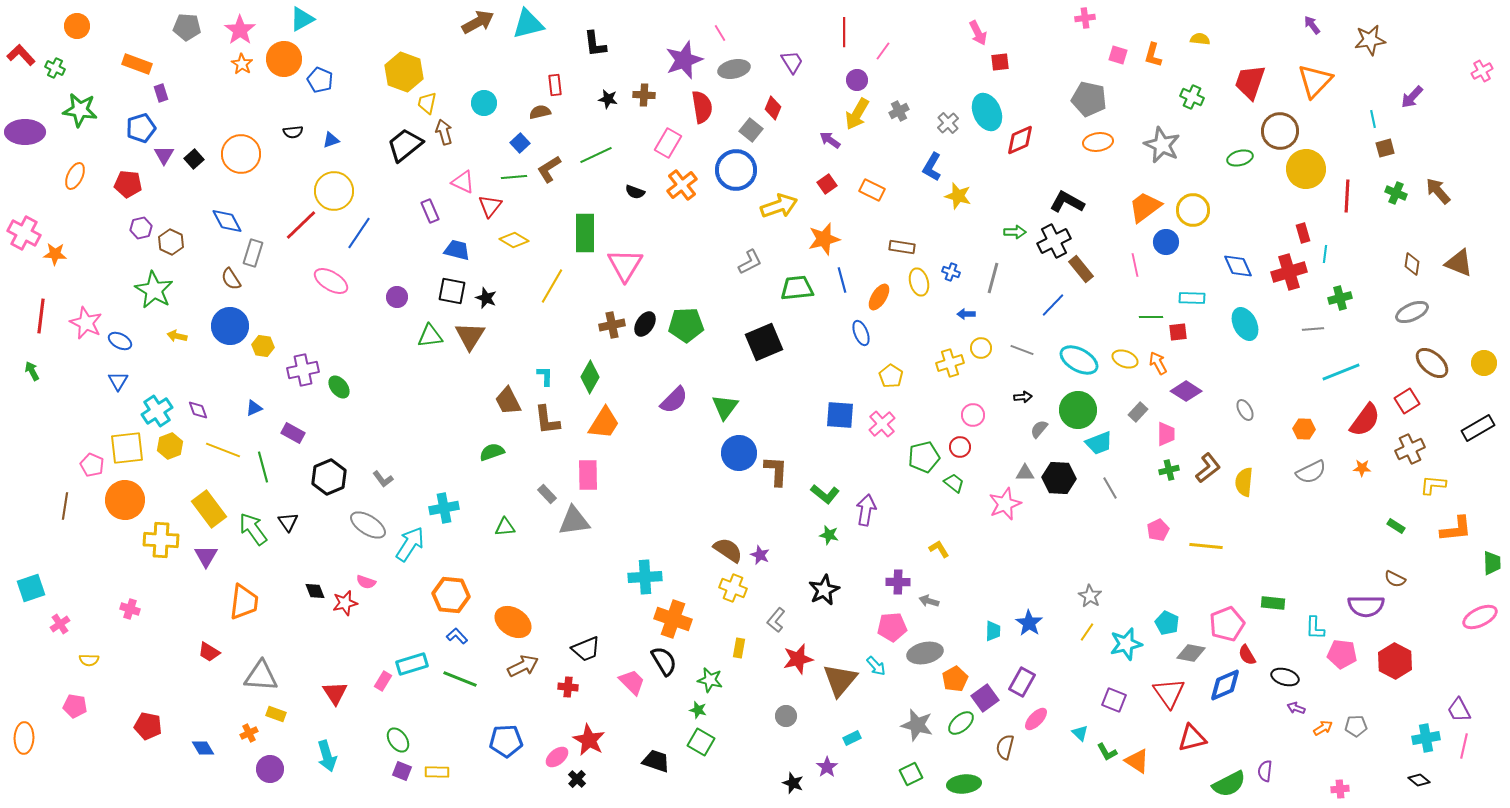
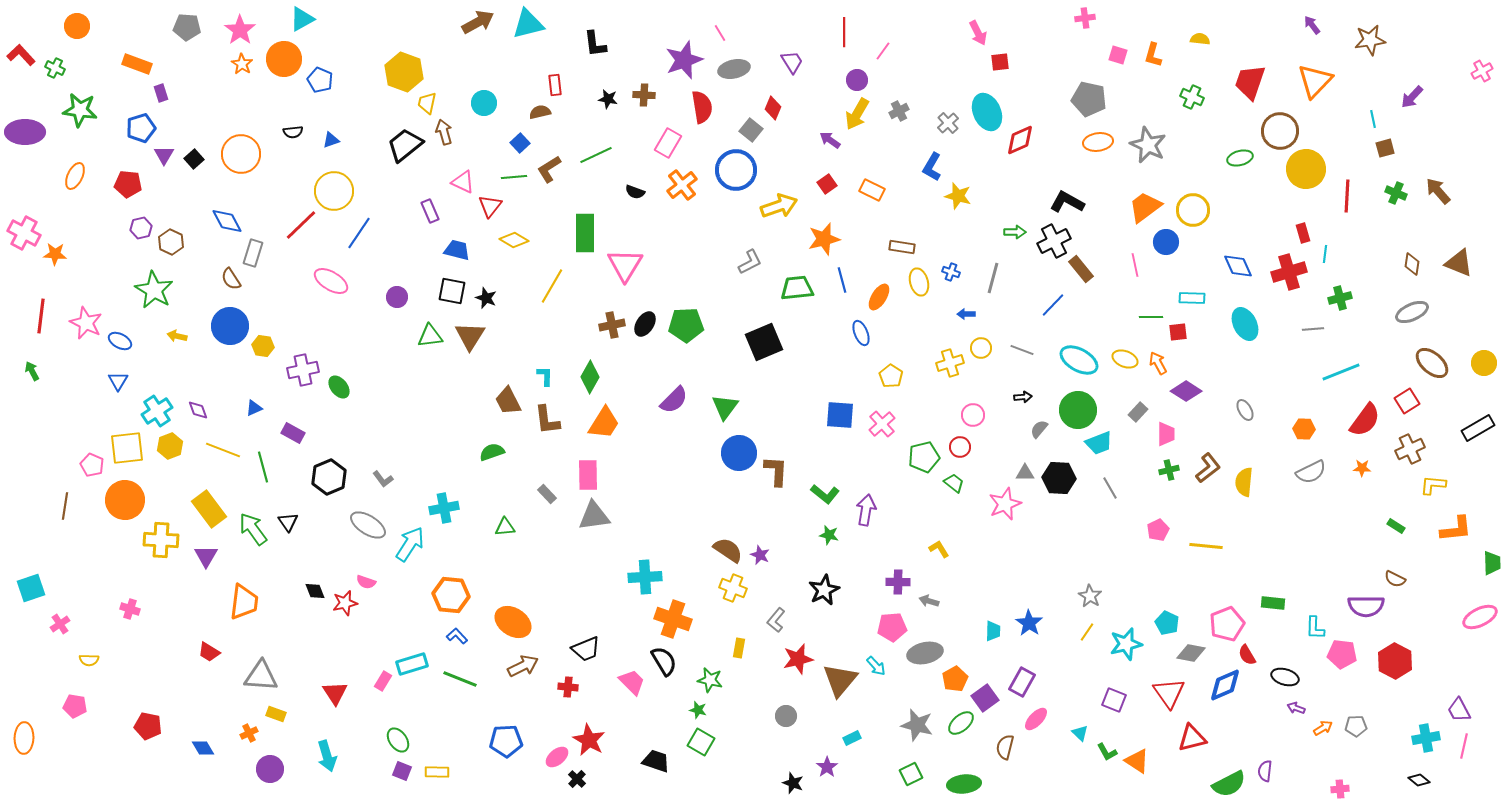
gray star at (1162, 145): moved 14 px left
gray triangle at (574, 521): moved 20 px right, 5 px up
